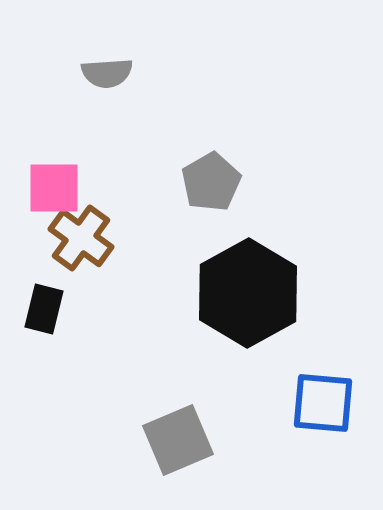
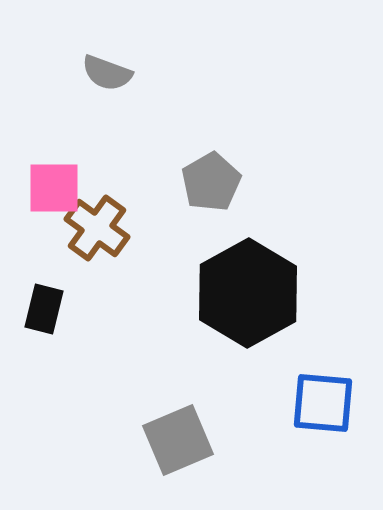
gray semicircle: rotated 24 degrees clockwise
brown cross: moved 16 px right, 10 px up
